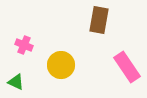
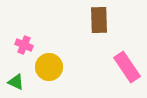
brown rectangle: rotated 12 degrees counterclockwise
yellow circle: moved 12 px left, 2 px down
